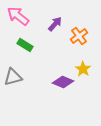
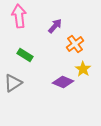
pink arrow: moved 1 px right; rotated 45 degrees clockwise
purple arrow: moved 2 px down
orange cross: moved 4 px left, 8 px down
green rectangle: moved 10 px down
gray triangle: moved 6 px down; rotated 18 degrees counterclockwise
